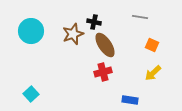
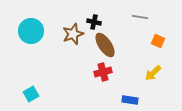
orange square: moved 6 px right, 4 px up
cyan square: rotated 14 degrees clockwise
